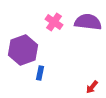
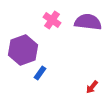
pink cross: moved 2 px left, 2 px up
blue rectangle: rotated 24 degrees clockwise
